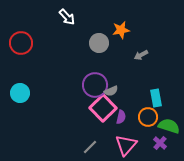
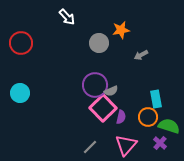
cyan rectangle: moved 1 px down
